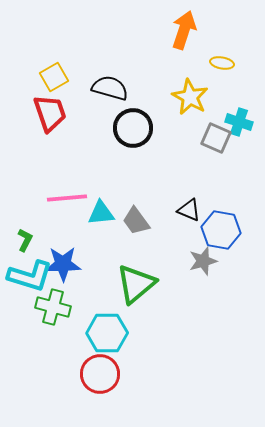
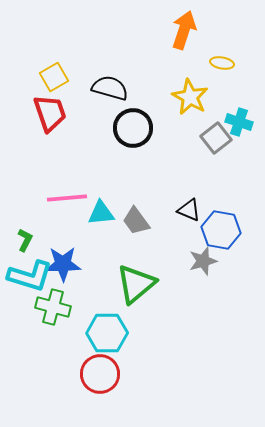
gray square: rotated 28 degrees clockwise
